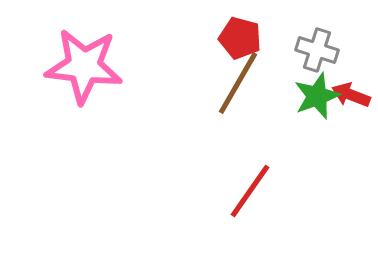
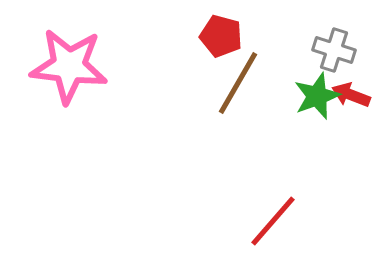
red pentagon: moved 19 px left, 2 px up
gray cross: moved 17 px right
pink star: moved 15 px left
red line: moved 23 px right, 30 px down; rotated 6 degrees clockwise
